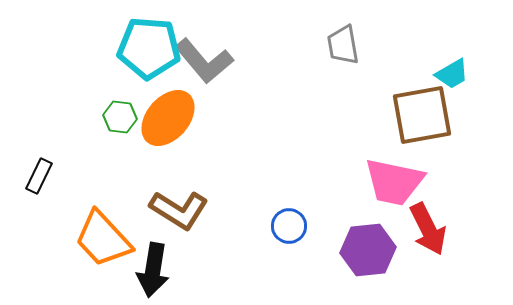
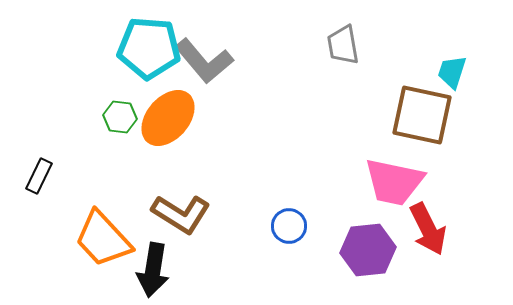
cyan trapezoid: moved 2 px up; rotated 138 degrees clockwise
brown square: rotated 22 degrees clockwise
brown L-shape: moved 2 px right, 4 px down
